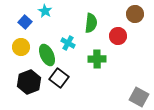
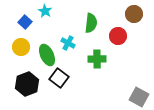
brown circle: moved 1 px left
black hexagon: moved 2 px left, 2 px down
